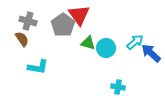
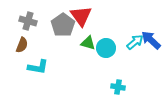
red triangle: moved 2 px right, 1 px down
brown semicircle: moved 6 px down; rotated 56 degrees clockwise
blue arrow: moved 13 px up
